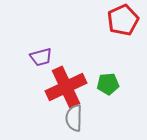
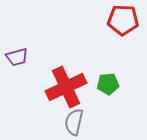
red pentagon: rotated 28 degrees clockwise
purple trapezoid: moved 24 px left
gray semicircle: moved 4 px down; rotated 12 degrees clockwise
